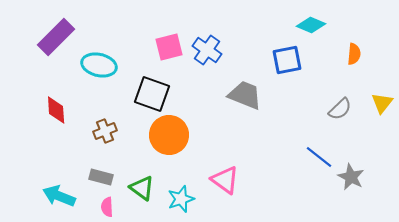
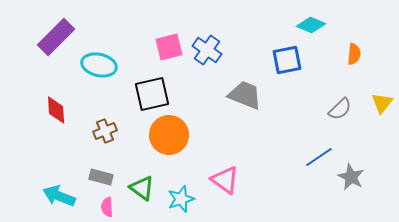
black square: rotated 33 degrees counterclockwise
blue line: rotated 72 degrees counterclockwise
